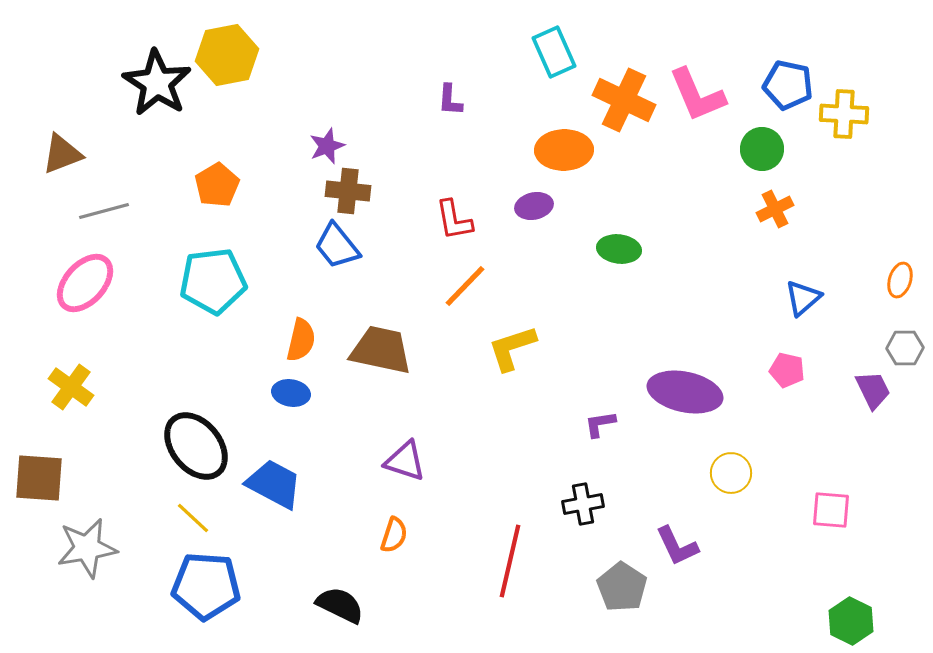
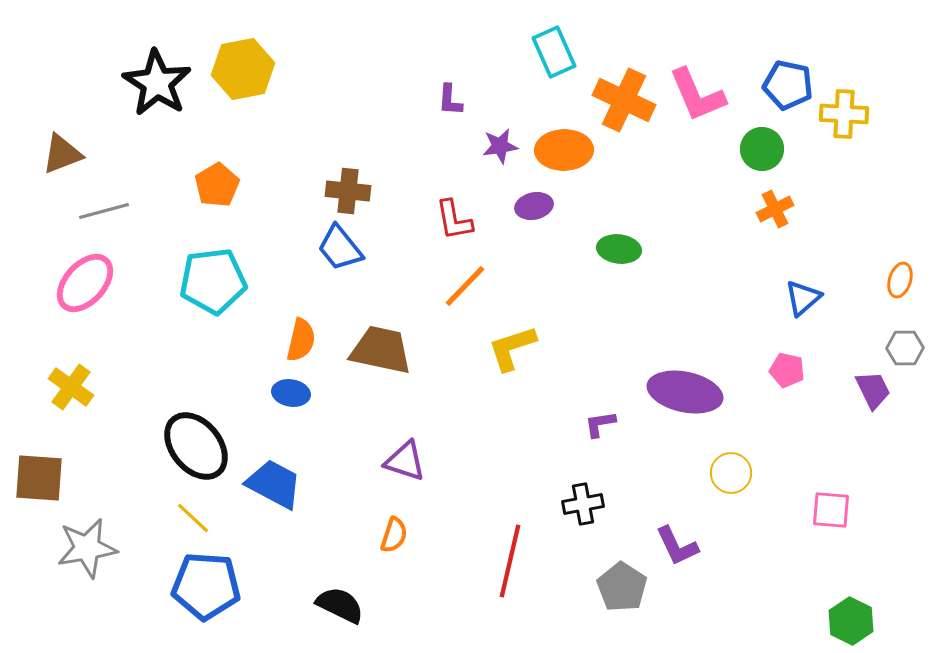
yellow hexagon at (227, 55): moved 16 px right, 14 px down
purple star at (327, 146): moved 173 px right; rotated 12 degrees clockwise
blue trapezoid at (337, 246): moved 3 px right, 2 px down
